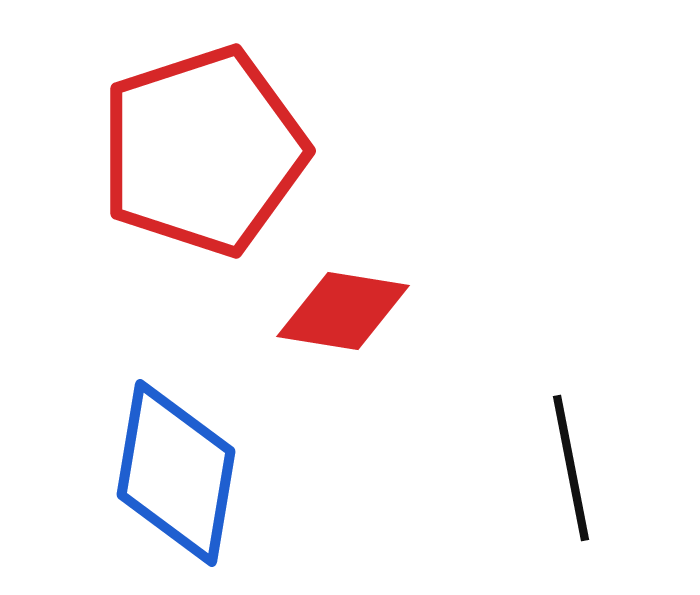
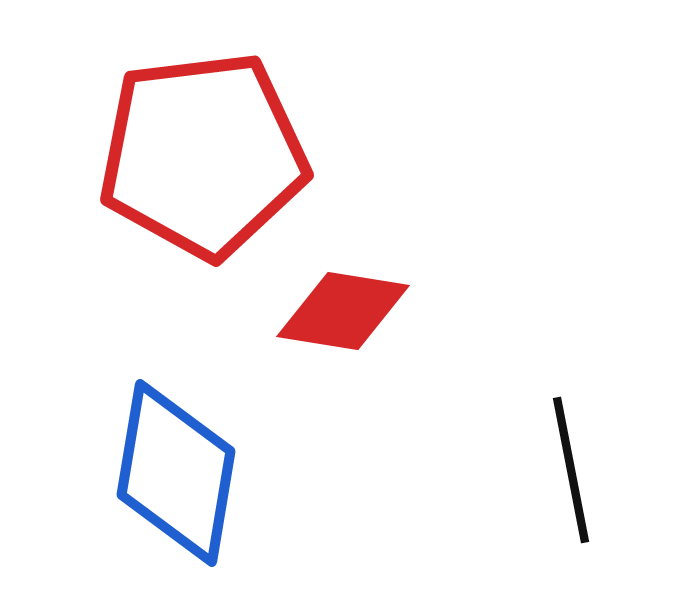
red pentagon: moved 4 px down; rotated 11 degrees clockwise
black line: moved 2 px down
